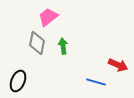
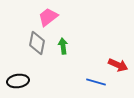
black ellipse: rotated 60 degrees clockwise
